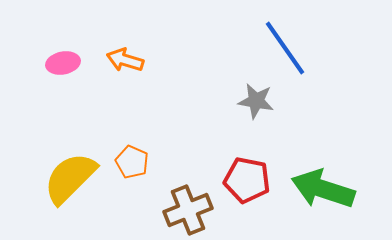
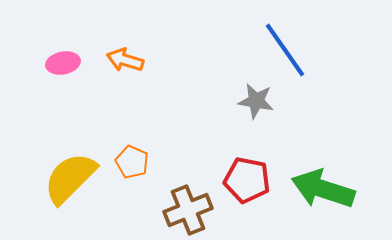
blue line: moved 2 px down
